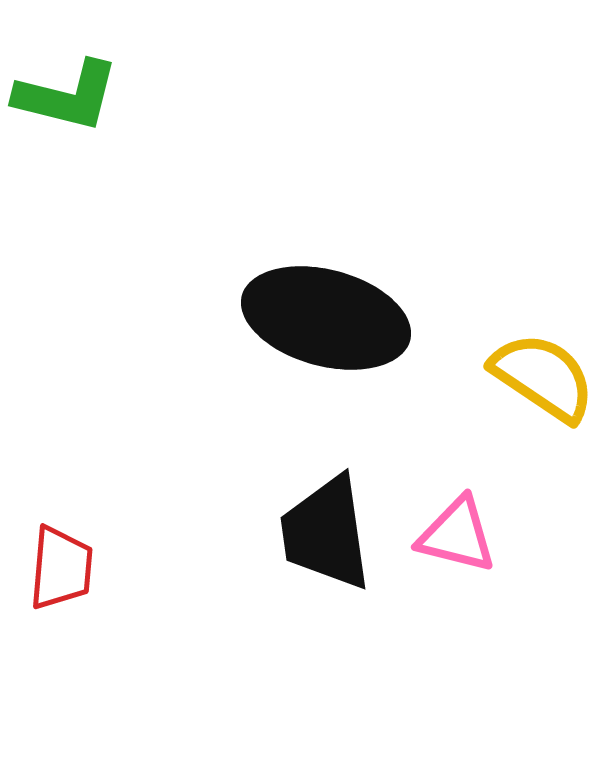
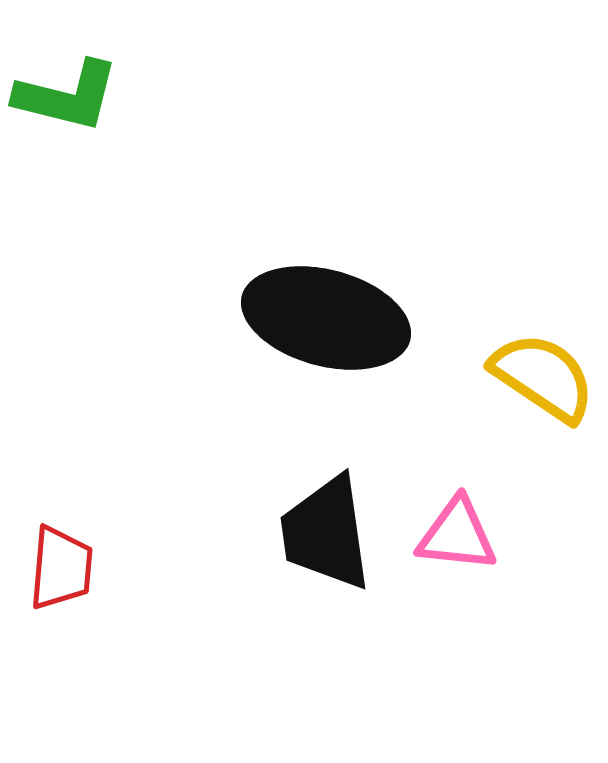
pink triangle: rotated 8 degrees counterclockwise
